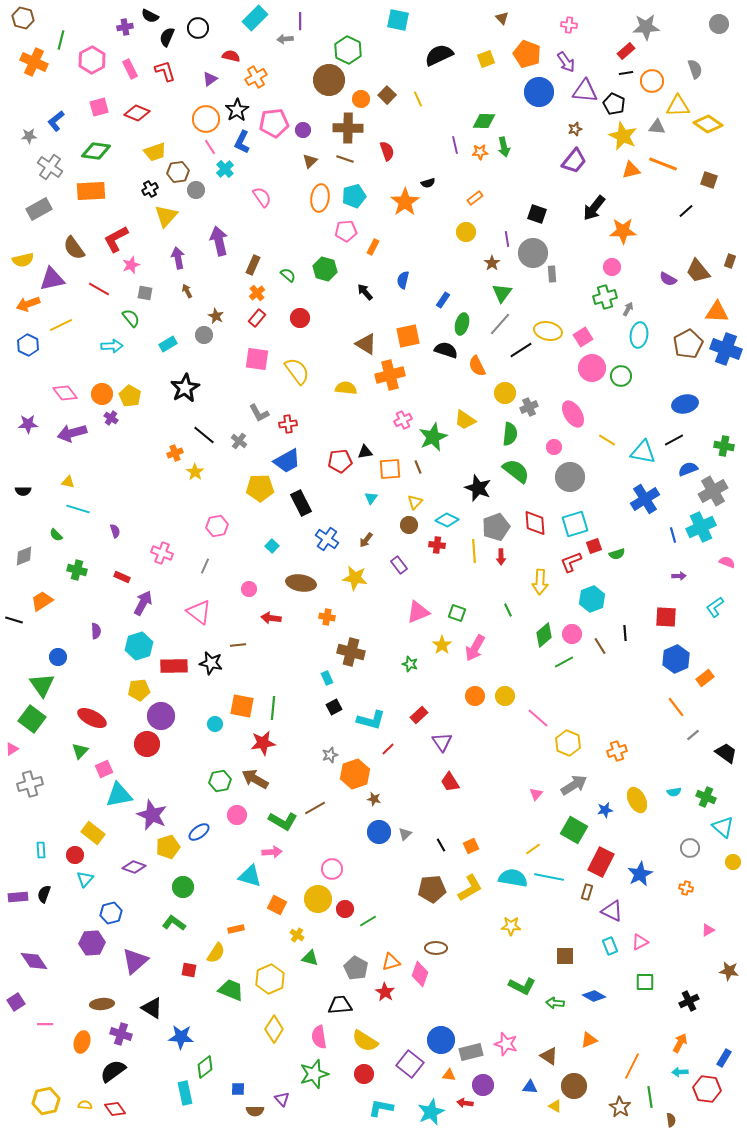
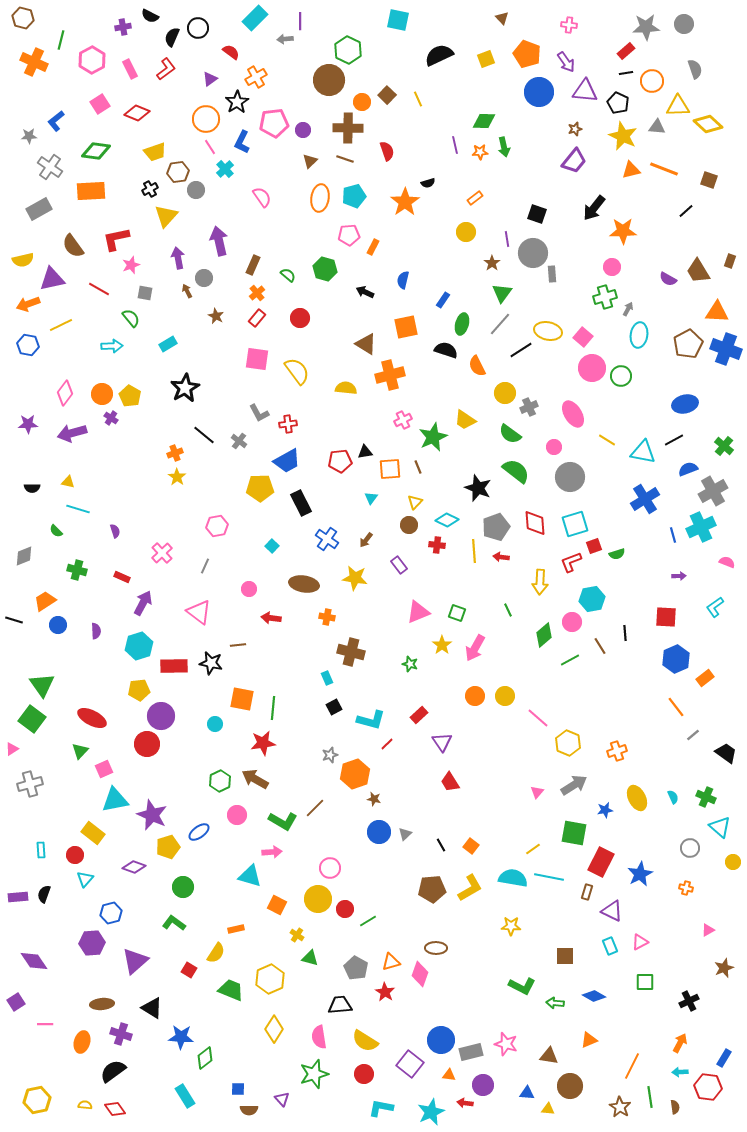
gray circle at (719, 24): moved 35 px left
purple cross at (125, 27): moved 2 px left
black semicircle at (167, 37): moved 5 px right
red semicircle at (231, 56): moved 4 px up; rotated 24 degrees clockwise
red L-shape at (165, 71): moved 1 px right, 2 px up; rotated 70 degrees clockwise
orange circle at (361, 99): moved 1 px right, 3 px down
black pentagon at (614, 104): moved 4 px right, 1 px up
pink square at (99, 107): moved 1 px right, 3 px up; rotated 18 degrees counterclockwise
black star at (237, 110): moved 8 px up
yellow diamond at (708, 124): rotated 8 degrees clockwise
orange line at (663, 164): moved 1 px right, 5 px down
pink pentagon at (346, 231): moved 3 px right, 4 px down
red L-shape at (116, 239): rotated 16 degrees clockwise
brown semicircle at (74, 248): moved 1 px left, 2 px up
brown trapezoid at (698, 271): rotated 8 degrees clockwise
black arrow at (365, 292): rotated 24 degrees counterclockwise
gray circle at (204, 335): moved 57 px up
orange square at (408, 336): moved 2 px left, 9 px up
pink square at (583, 337): rotated 18 degrees counterclockwise
blue hexagon at (28, 345): rotated 15 degrees counterclockwise
pink diamond at (65, 393): rotated 75 degrees clockwise
green semicircle at (510, 434): rotated 120 degrees clockwise
green cross at (724, 446): rotated 30 degrees clockwise
yellow star at (195, 472): moved 18 px left, 5 px down
black semicircle at (23, 491): moved 9 px right, 3 px up
green semicircle at (56, 535): moved 4 px up
pink cross at (162, 553): rotated 25 degrees clockwise
red arrow at (501, 557): rotated 98 degrees clockwise
brown ellipse at (301, 583): moved 3 px right, 1 px down
cyan hexagon at (592, 599): rotated 10 degrees clockwise
orange trapezoid at (42, 601): moved 3 px right
pink circle at (572, 634): moved 12 px up
blue circle at (58, 657): moved 32 px up
green line at (564, 662): moved 6 px right, 2 px up
orange square at (242, 706): moved 7 px up
red line at (388, 749): moved 1 px left, 5 px up
green hexagon at (220, 781): rotated 15 degrees counterclockwise
cyan semicircle at (674, 792): moved 1 px left, 5 px down; rotated 104 degrees counterclockwise
pink triangle at (536, 794): moved 1 px right, 2 px up
cyan triangle at (119, 795): moved 4 px left, 5 px down
yellow ellipse at (637, 800): moved 2 px up
brown line at (315, 808): rotated 15 degrees counterclockwise
cyan triangle at (723, 827): moved 3 px left
green square at (574, 830): moved 3 px down; rotated 20 degrees counterclockwise
orange square at (471, 846): rotated 28 degrees counterclockwise
pink circle at (332, 869): moved 2 px left, 1 px up
red square at (189, 970): rotated 21 degrees clockwise
brown star at (729, 971): moved 5 px left, 3 px up; rotated 30 degrees counterclockwise
brown triangle at (549, 1056): rotated 24 degrees counterclockwise
green diamond at (205, 1067): moved 9 px up
brown circle at (574, 1086): moved 4 px left
blue triangle at (530, 1087): moved 3 px left, 6 px down
red hexagon at (707, 1089): moved 1 px right, 2 px up
cyan rectangle at (185, 1093): moved 3 px down; rotated 20 degrees counterclockwise
yellow hexagon at (46, 1101): moved 9 px left, 1 px up
yellow triangle at (555, 1106): moved 7 px left, 3 px down; rotated 24 degrees counterclockwise
brown semicircle at (255, 1111): moved 6 px left, 1 px up
brown semicircle at (671, 1120): moved 4 px right, 13 px up
